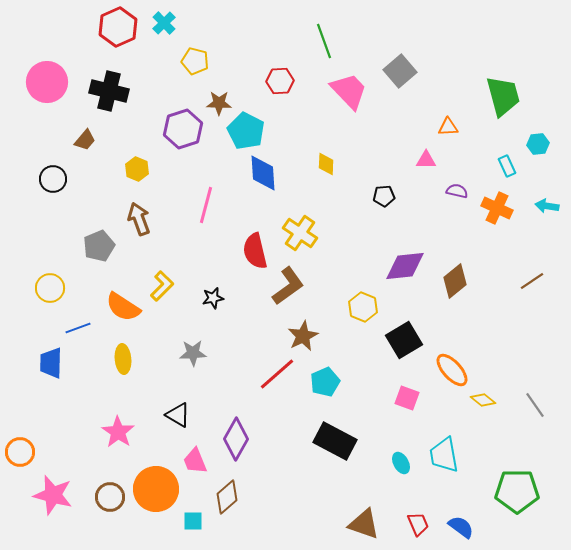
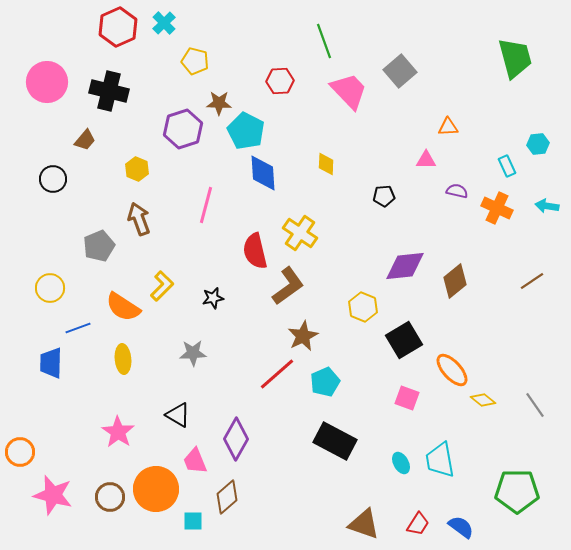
green trapezoid at (503, 96): moved 12 px right, 38 px up
cyan trapezoid at (444, 455): moved 4 px left, 5 px down
red trapezoid at (418, 524): rotated 55 degrees clockwise
